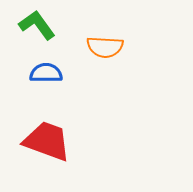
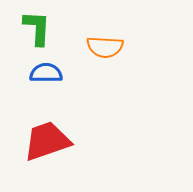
green L-shape: moved 3 px down; rotated 39 degrees clockwise
red trapezoid: rotated 39 degrees counterclockwise
